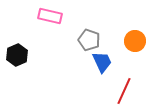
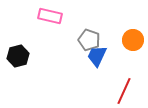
orange circle: moved 2 px left, 1 px up
black hexagon: moved 1 px right, 1 px down; rotated 10 degrees clockwise
blue trapezoid: moved 5 px left, 6 px up; rotated 130 degrees counterclockwise
